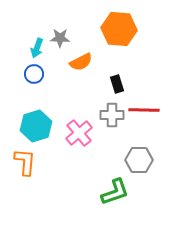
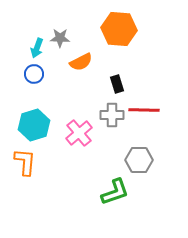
cyan hexagon: moved 2 px left, 1 px up
